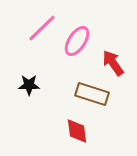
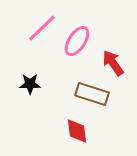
black star: moved 1 px right, 1 px up
